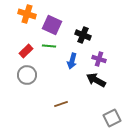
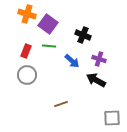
purple square: moved 4 px left, 1 px up; rotated 12 degrees clockwise
red rectangle: rotated 24 degrees counterclockwise
blue arrow: rotated 63 degrees counterclockwise
gray square: rotated 24 degrees clockwise
